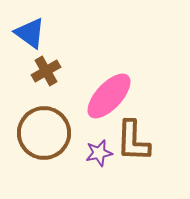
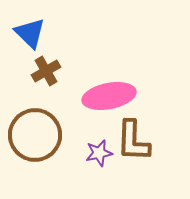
blue triangle: rotated 8 degrees clockwise
pink ellipse: rotated 36 degrees clockwise
brown circle: moved 9 px left, 2 px down
